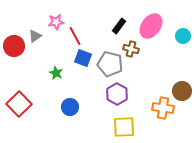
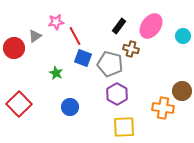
red circle: moved 2 px down
